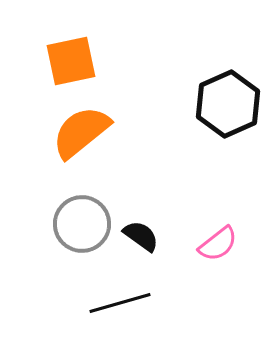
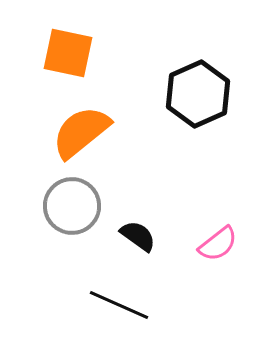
orange square: moved 3 px left, 8 px up; rotated 24 degrees clockwise
black hexagon: moved 30 px left, 10 px up
gray circle: moved 10 px left, 18 px up
black semicircle: moved 3 px left
black line: moved 1 px left, 2 px down; rotated 40 degrees clockwise
